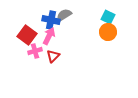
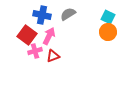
gray semicircle: moved 4 px right, 1 px up
blue cross: moved 9 px left, 5 px up
red triangle: rotated 24 degrees clockwise
